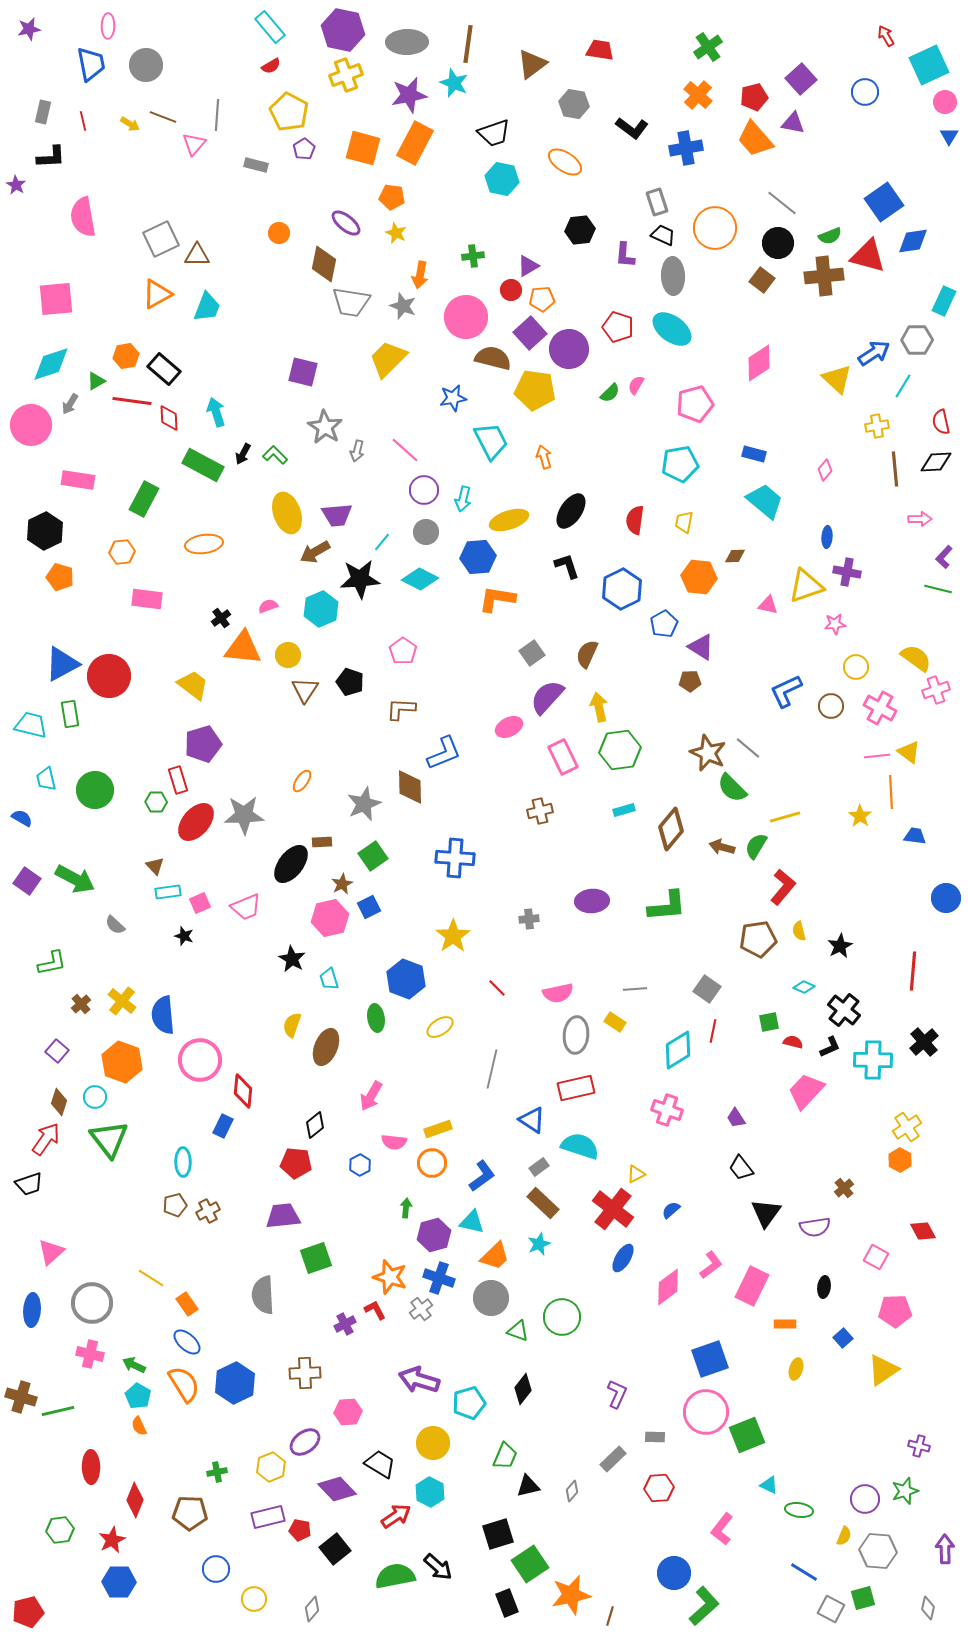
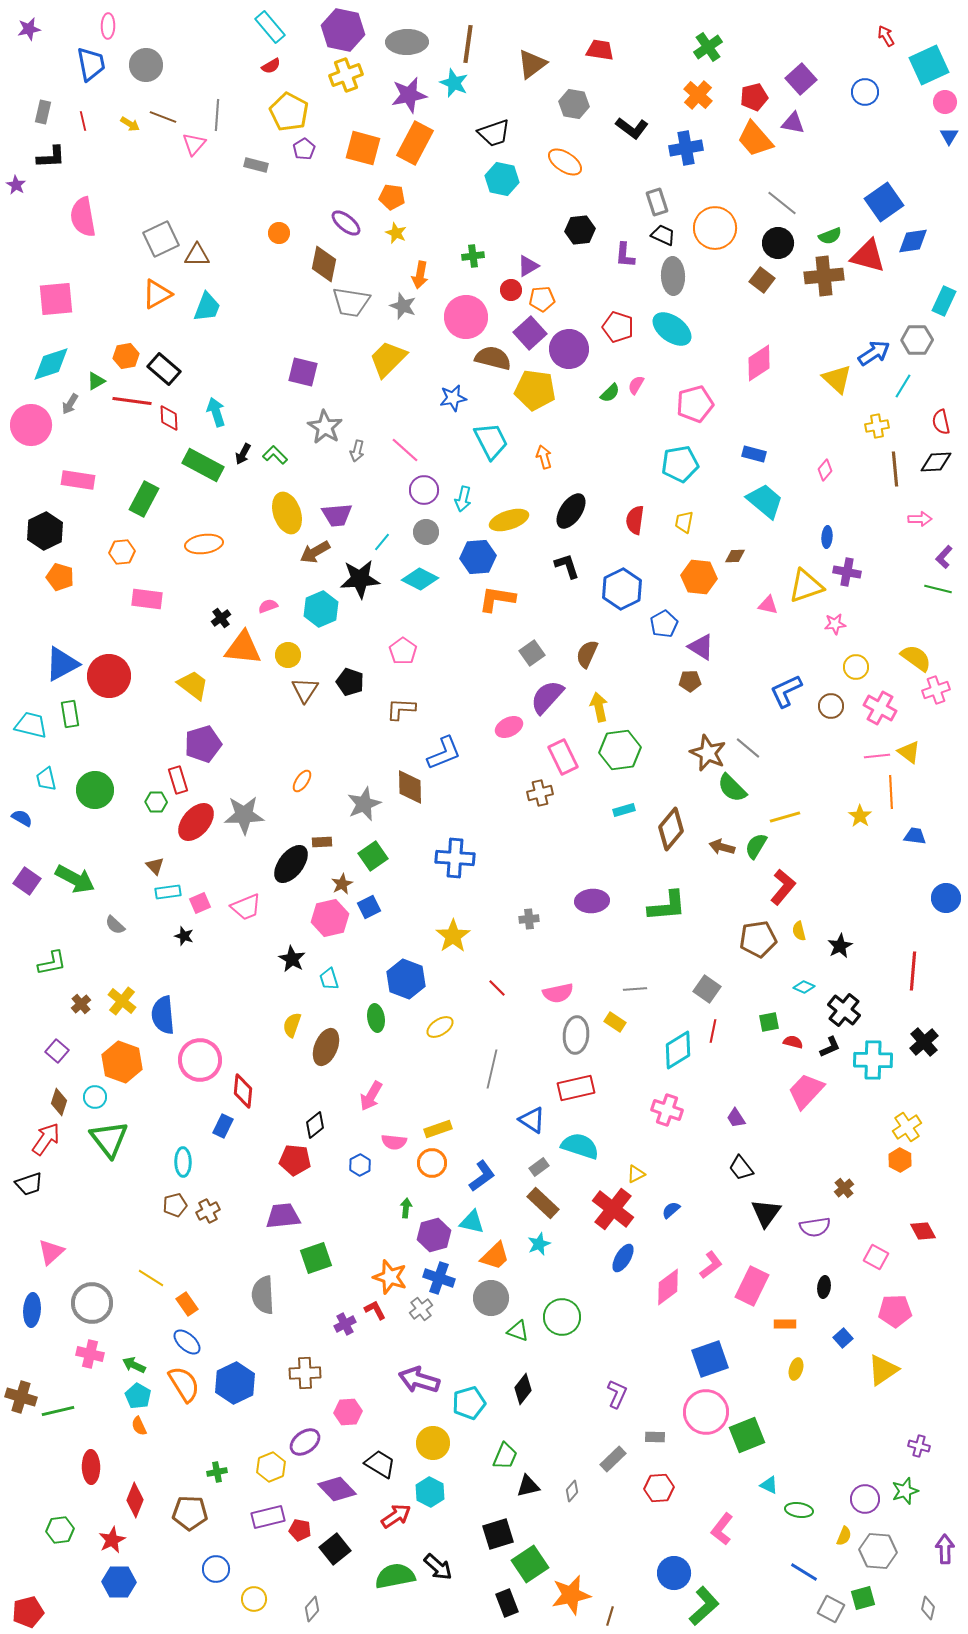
brown cross at (540, 811): moved 18 px up
red pentagon at (296, 1163): moved 1 px left, 3 px up
